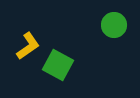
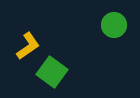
green square: moved 6 px left, 7 px down; rotated 8 degrees clockwise
